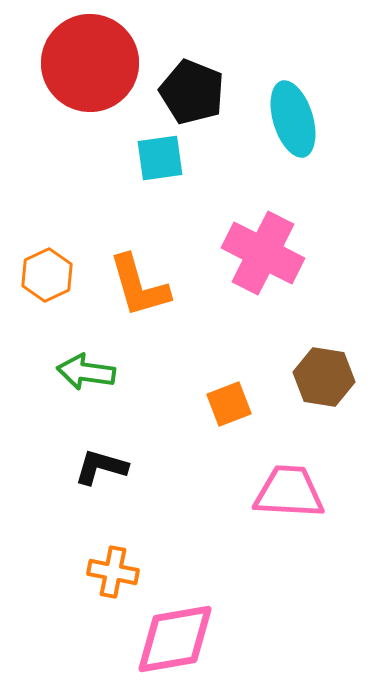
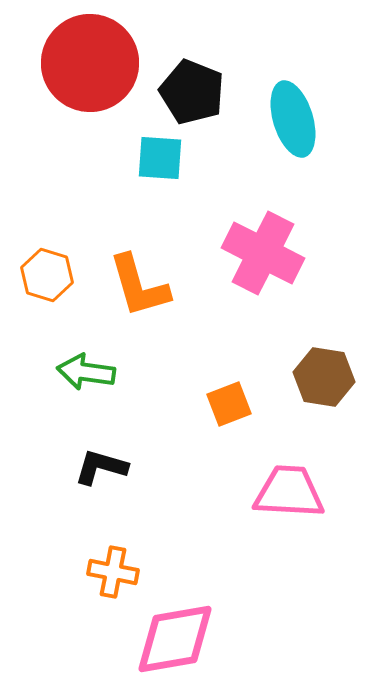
cyan square: rotated 12 degrees clockwise
orange hexagon: rotated 18 degrees counterclockwise
